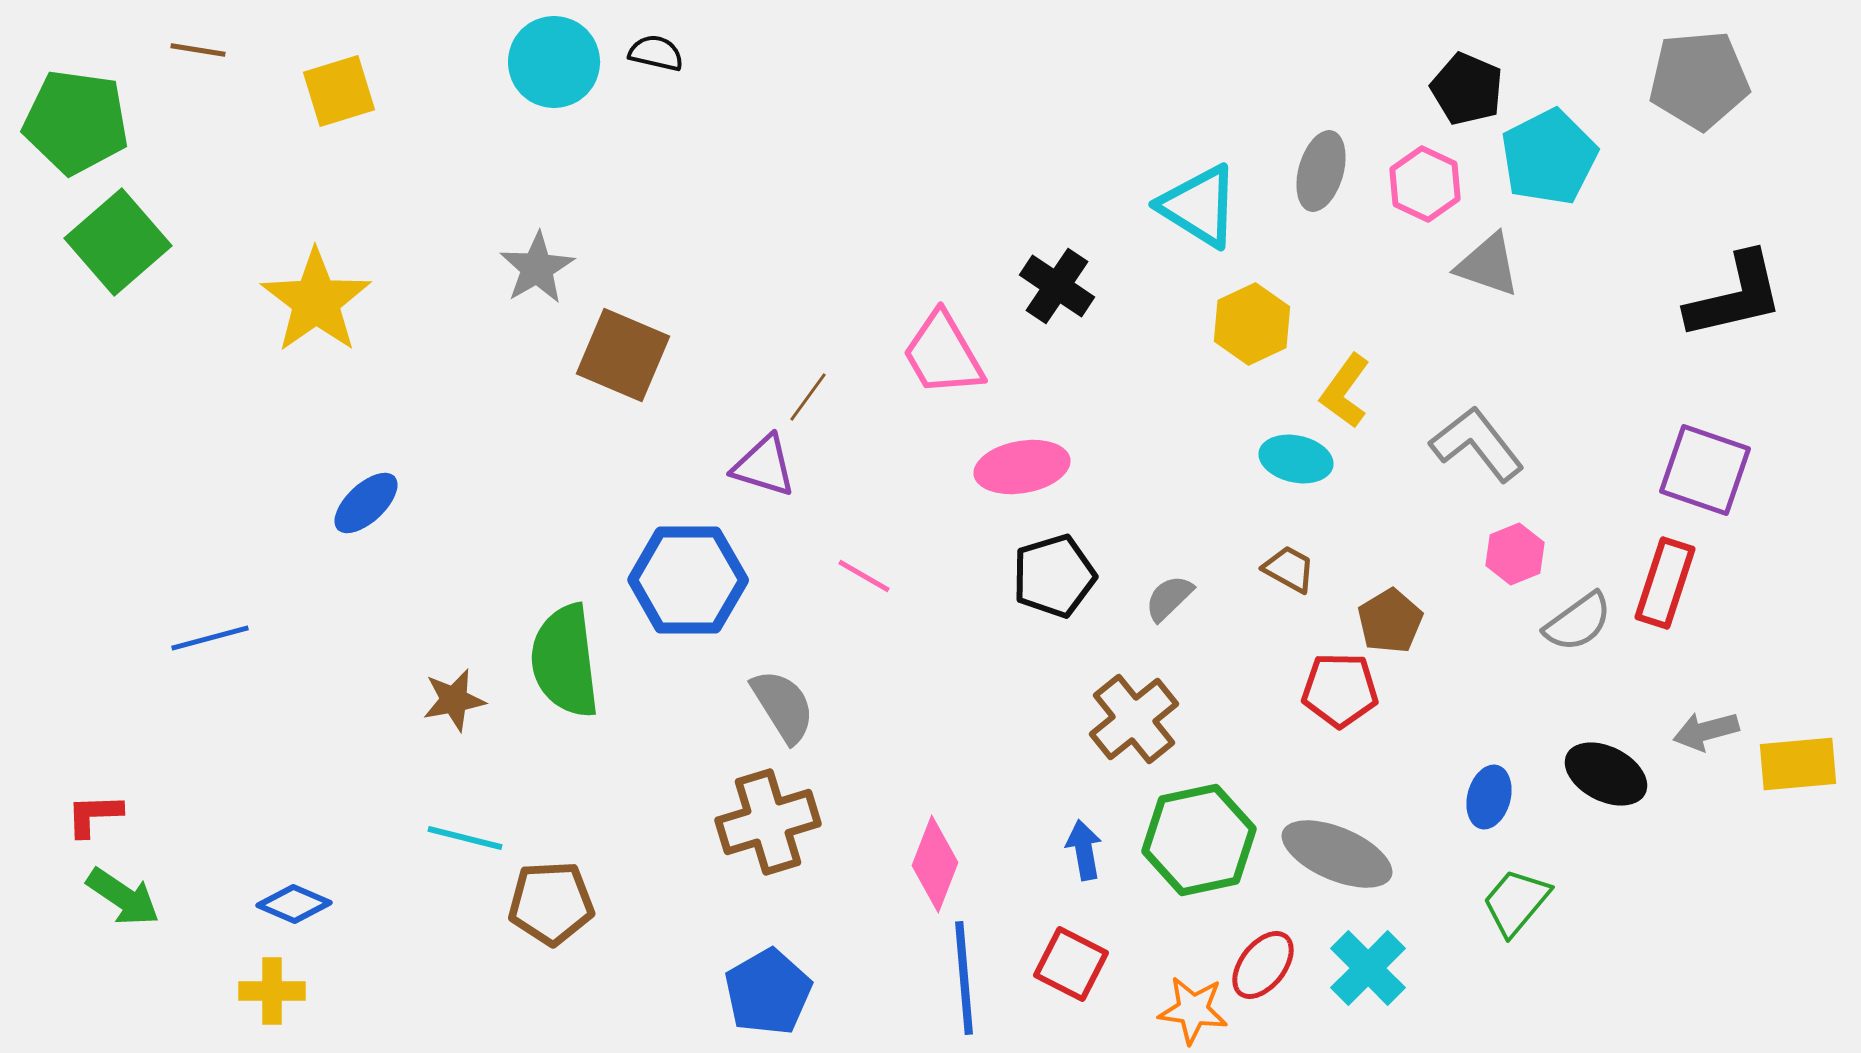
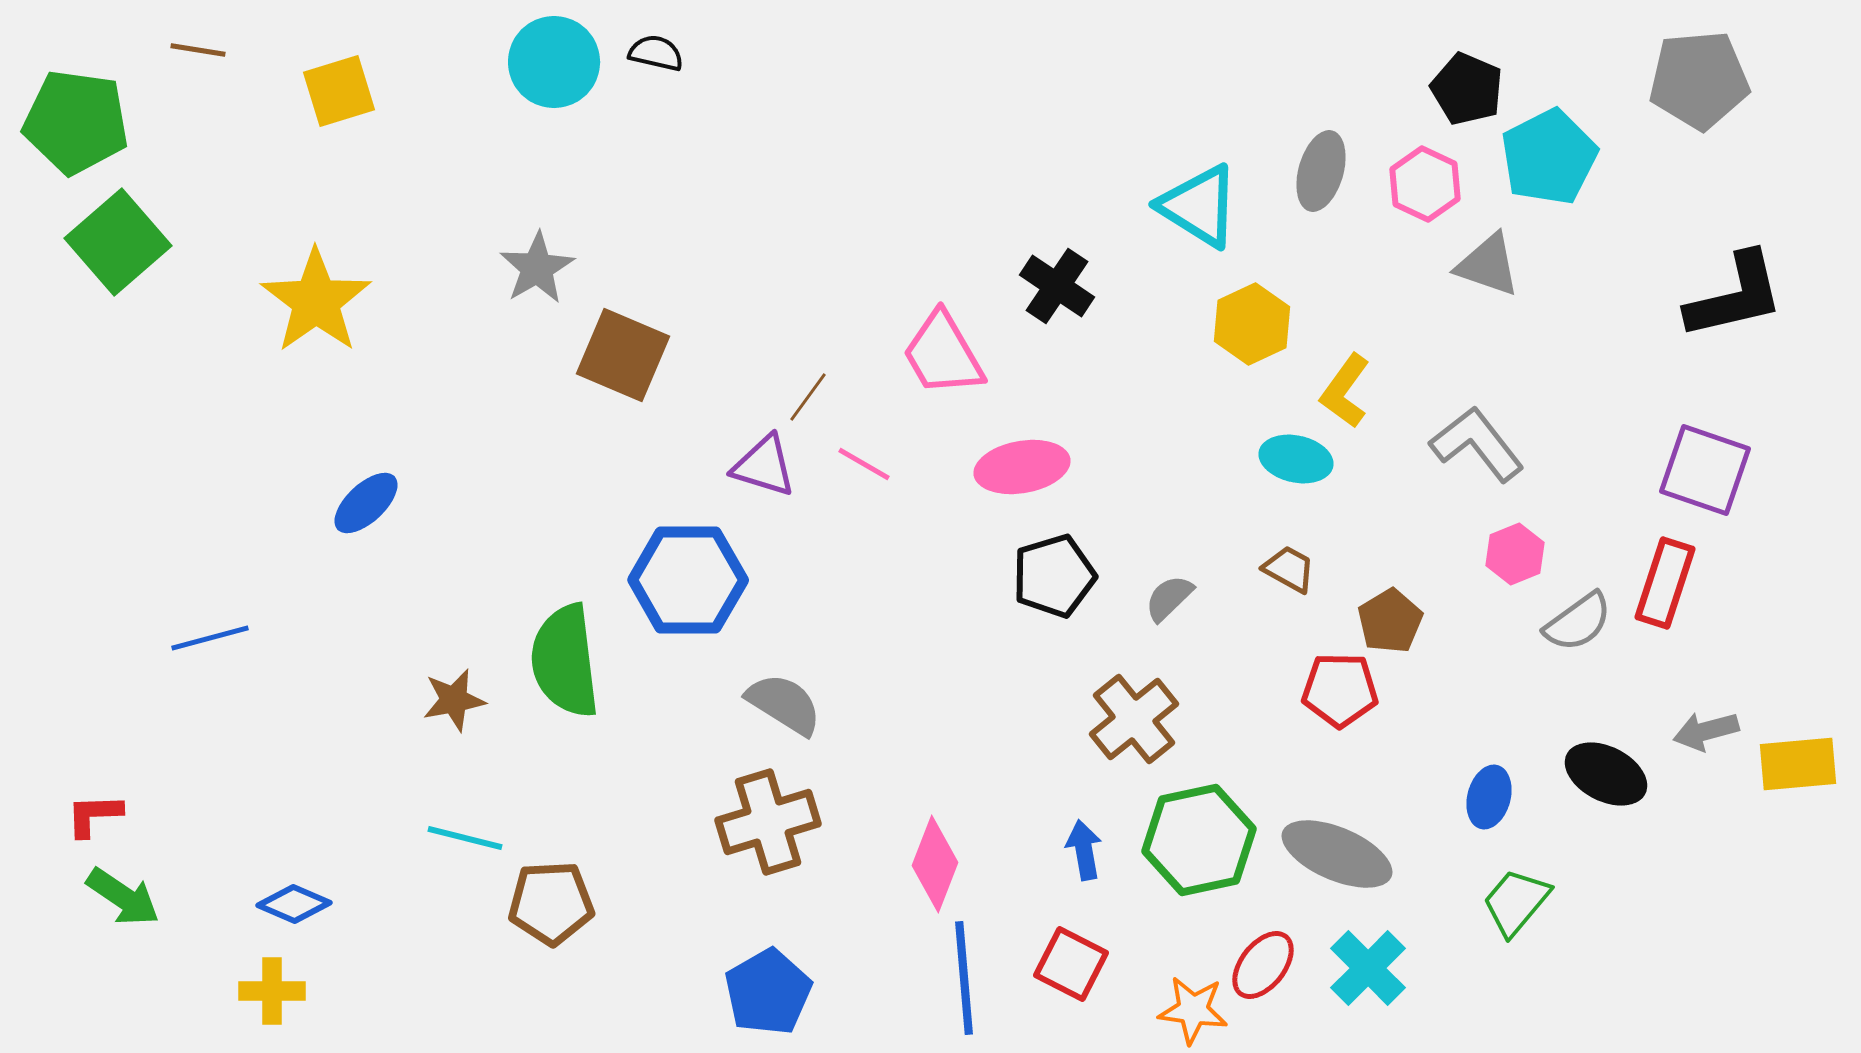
pink line at (864, 576): moved 112 px up
gray semicircle at (783, 706): moved 1 px right, 2 px up; rotated 26 degrees counterclockwise
